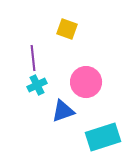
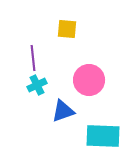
yellow square: rotated 15 degrees counterclockwise
pink circle: moved 3 px right, 2 px up
cyan rectangle: moved 1 px up; rotated 20 degrees clockwise
